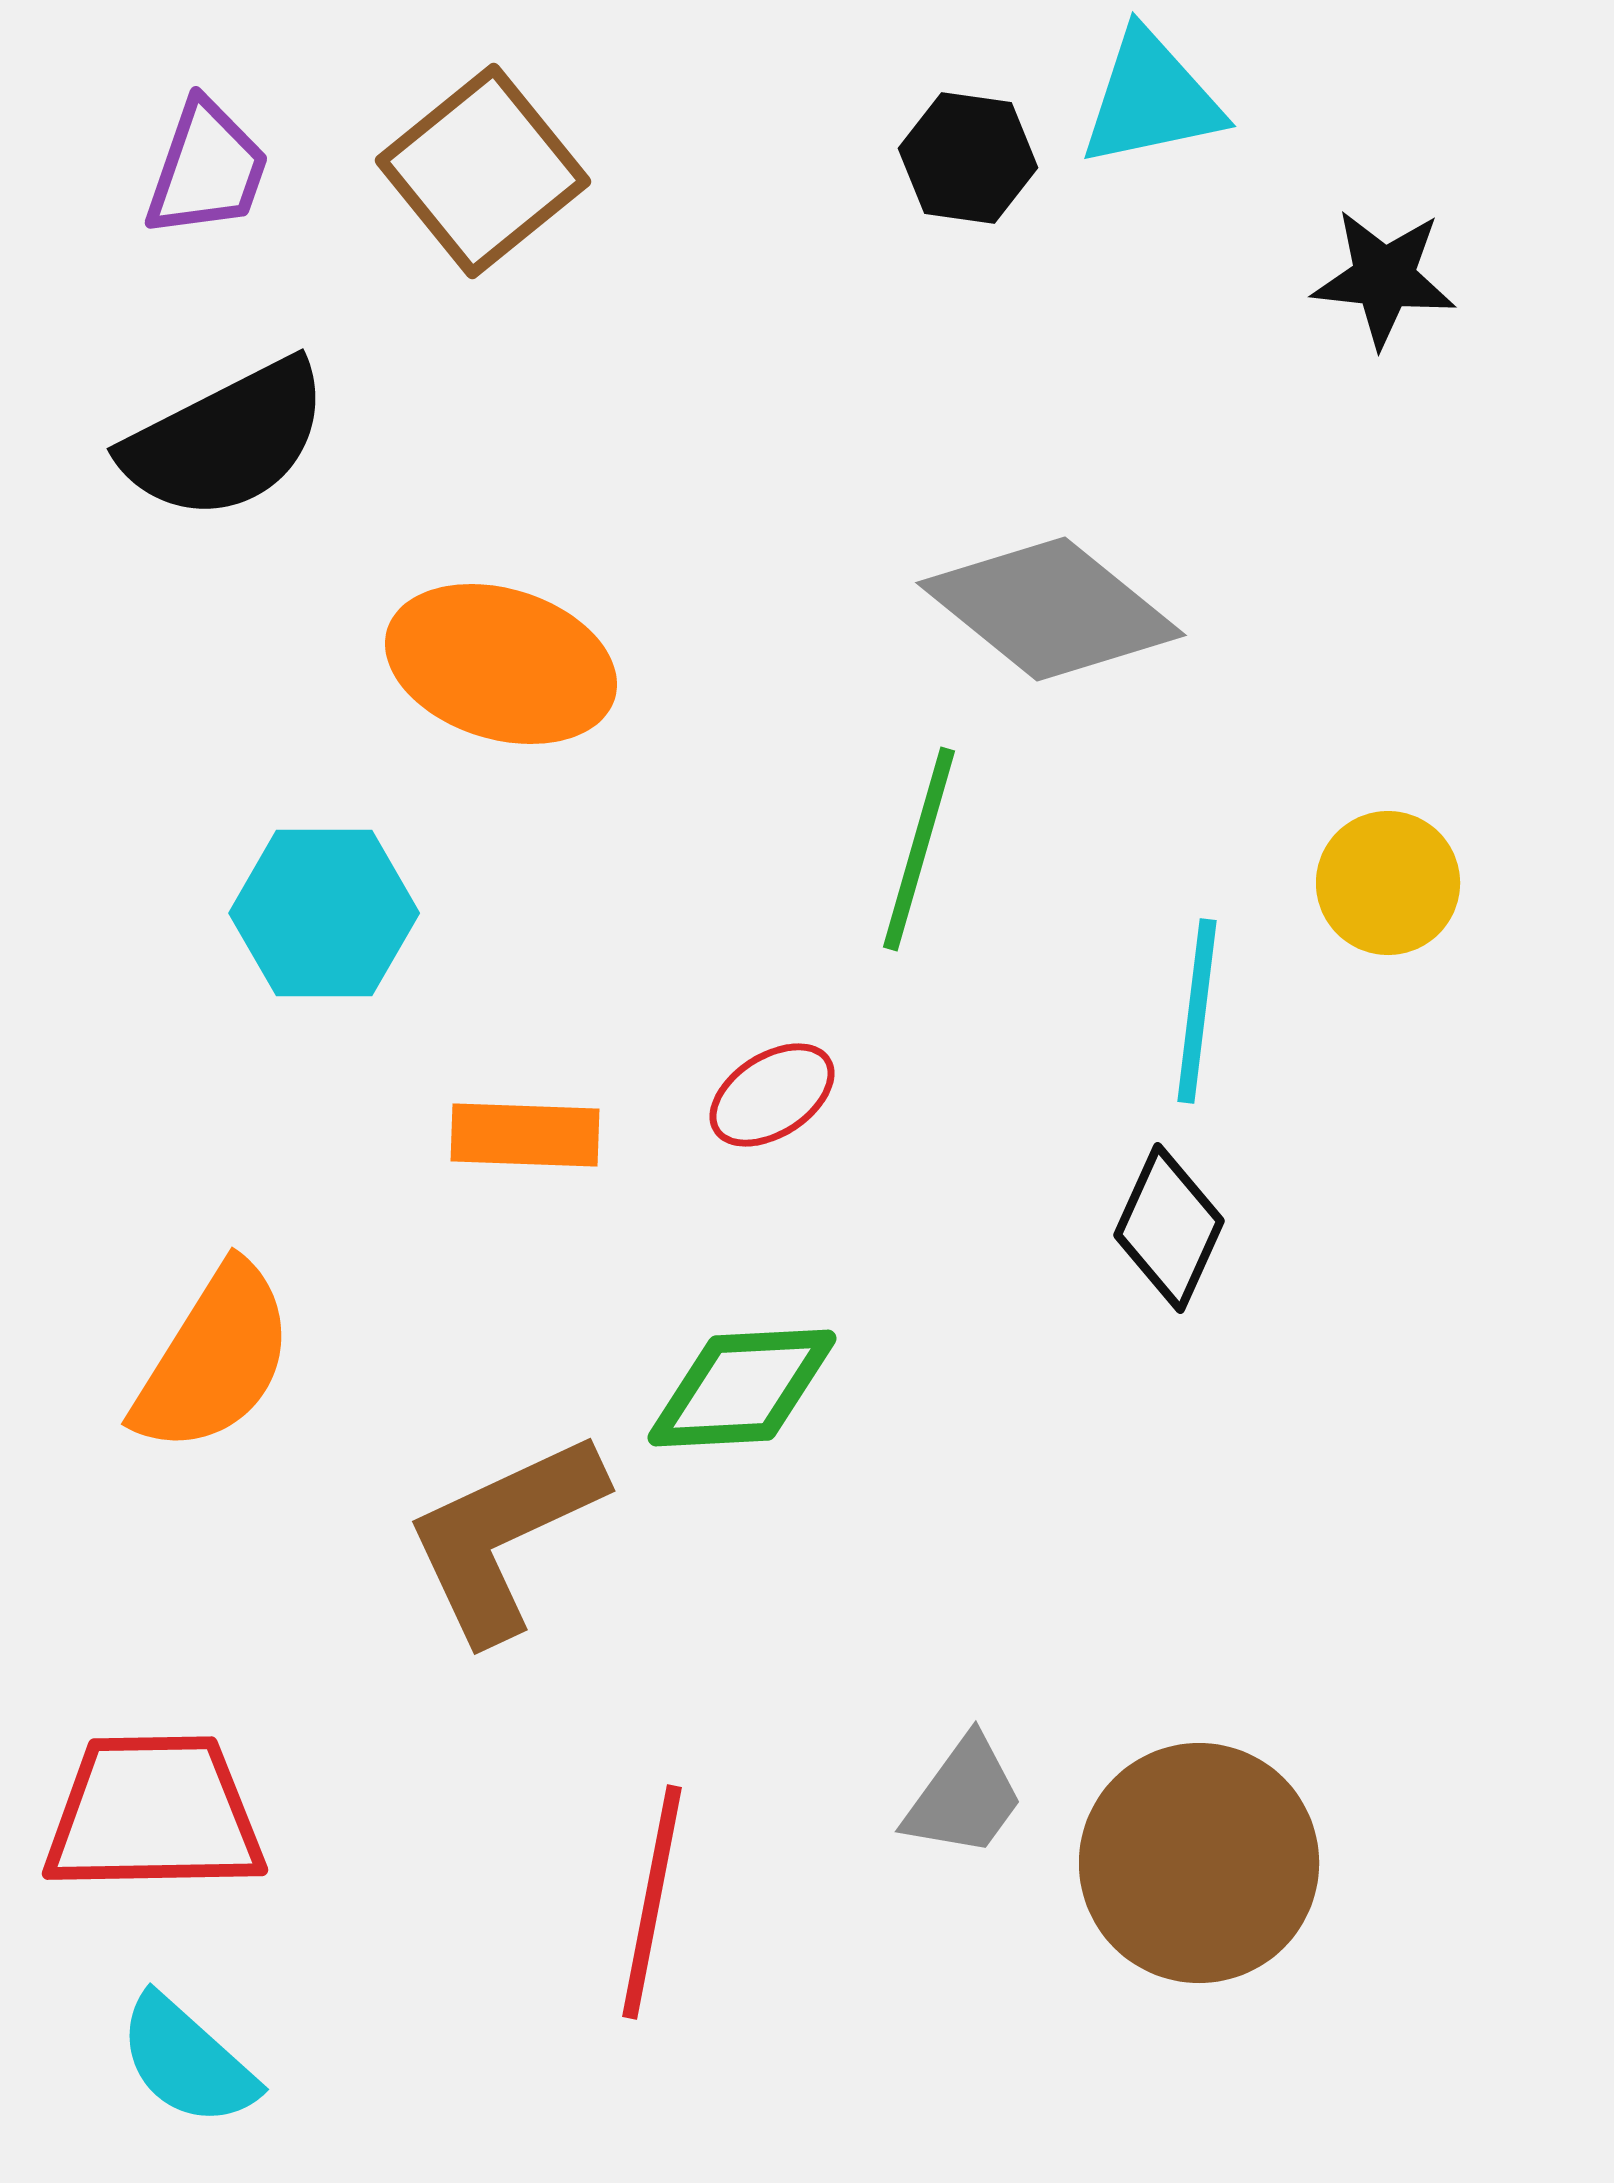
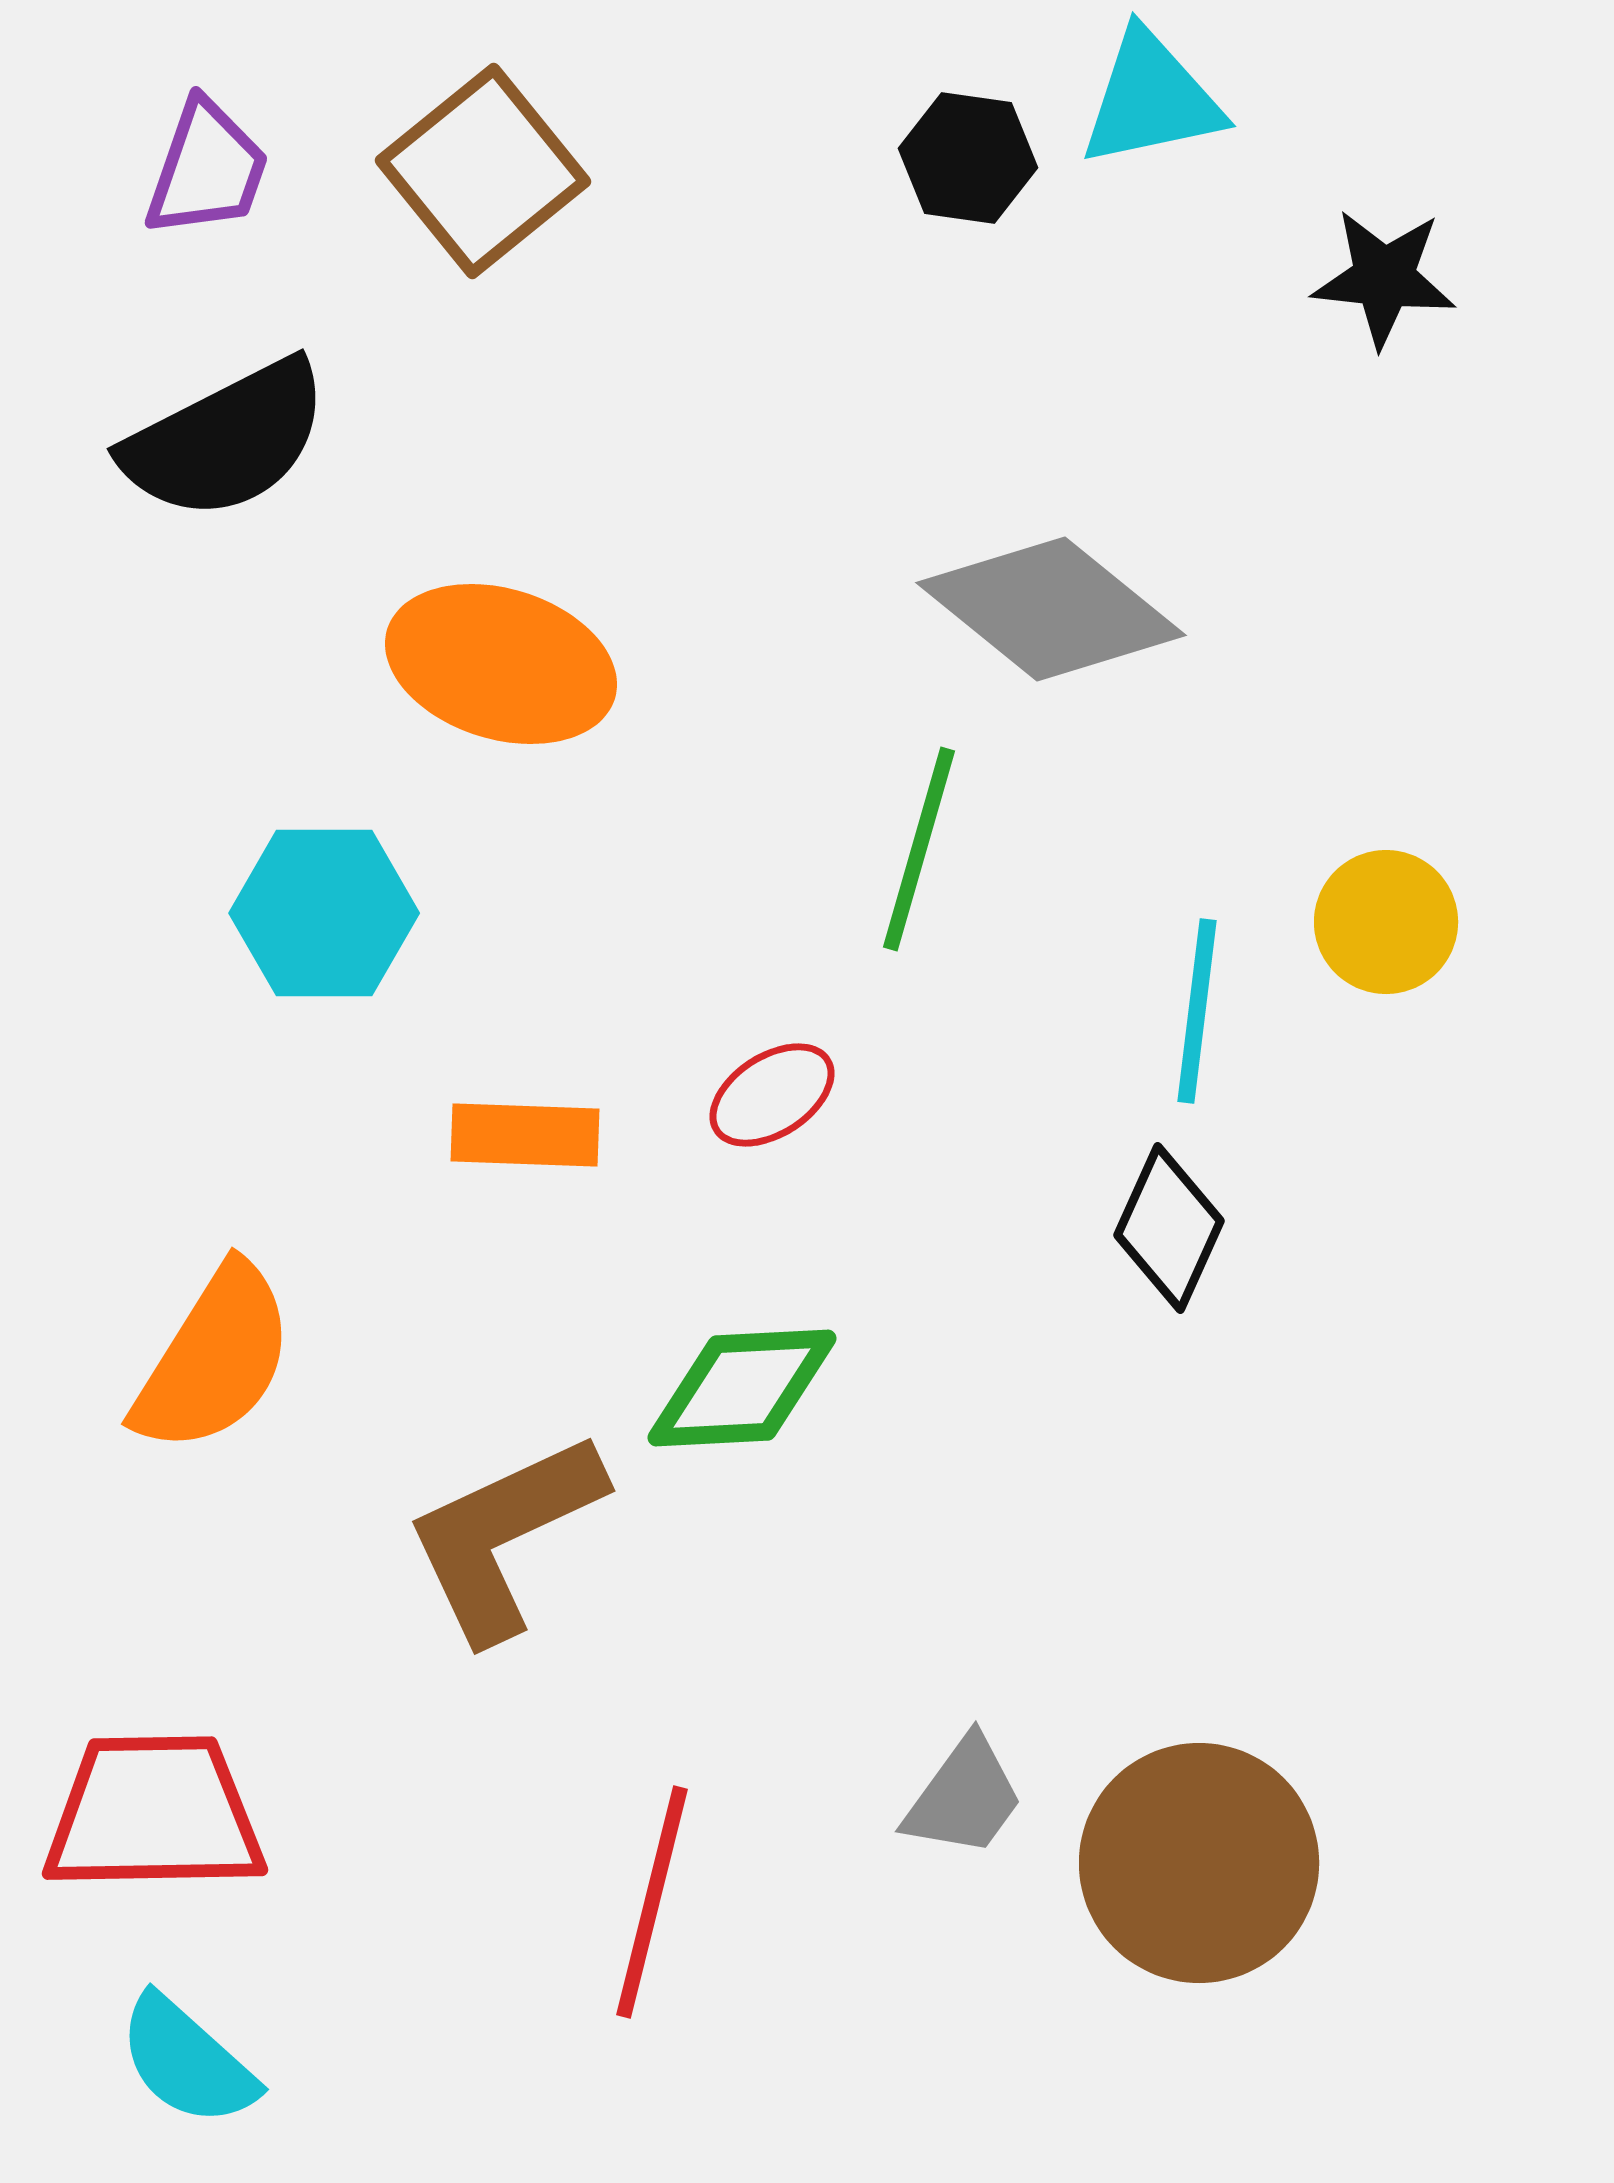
yellow circle: moved 2 px left, 39 px down
red line: rotated 3 degrees clockwise
